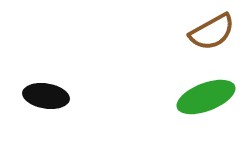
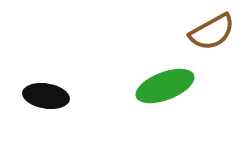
green ellipse: moved 41 px left, 11 px up
